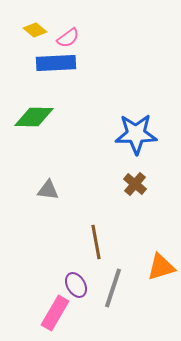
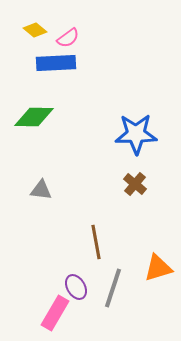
gray triangle: moved 7 px left
orange triangle: moved 3 px left, 1 px down
purple ellipse: moved 2 px down
